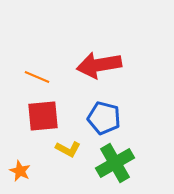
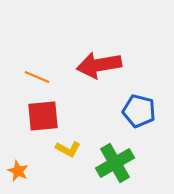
blue pentagon: moved 35 px right, 7 px up
orange star: moved 2 px left
